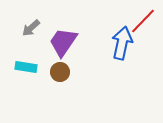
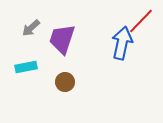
red line: moved 2 px left
purple trapezoid: moved 1 px left, 3 px up; rotated 16 degrees counterclockwise
cyan rectangle: rotated 20 degrees counterclockwise
brown circle: moved 5 px right, 10 px down
